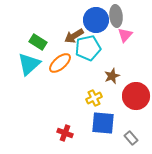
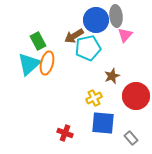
green rectangle: moved 1 px up; rotated 30 degrees clockwise
orange ellipse: moved 13 px left; rotated 35 degrees counterclockwise
